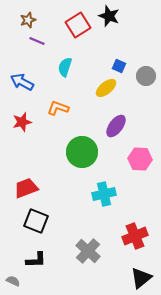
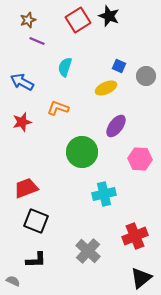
red square: moved 5 px up
yellow ellipse: rotated 15 degrees clockwise
